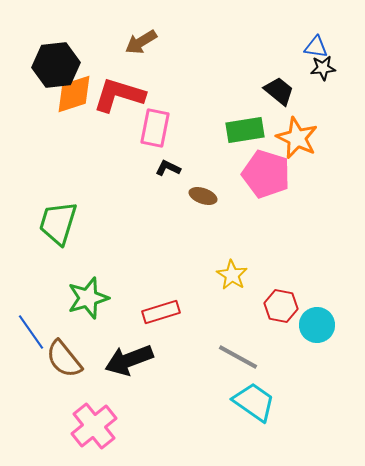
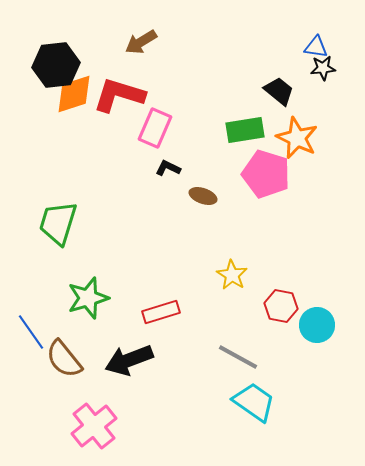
pink rectangle: rotated 12 degrees clockwise
